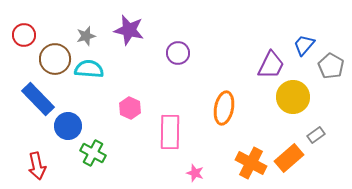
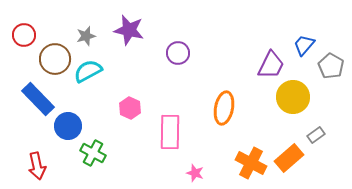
cyan semicircle: moved 1 px left, 2 px down; rotated 32 degrees counterclockwise
